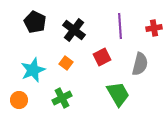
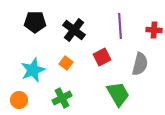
black pentagon: rotated 25 degrees counterclockwise
red cross: moved 2 px down; rotated 14 degrees clockwise
